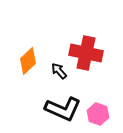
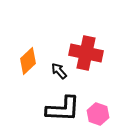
black L-shape: rotated 21 degrees counterclockwise
